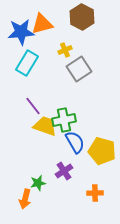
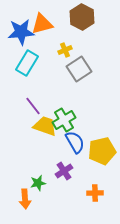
green cross: rotated 20 degrees counterclockwise
yellow pentagon: rotated 28 degrees counterclockwise
orange arrow: rotated 18 degrees counterclockwise
